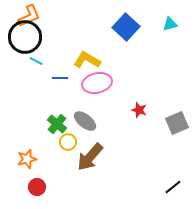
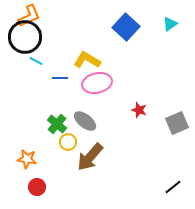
cyan triangle: rotated 21 degrees counterclockwise
orange star: rotated 24 degrees clockwise
